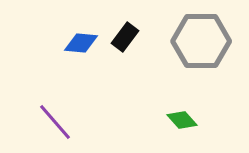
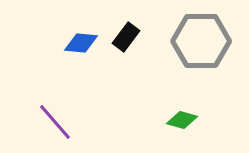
black rectangle: moved 1 px right
green diamond: rotated 32 degrees counterclockwise
